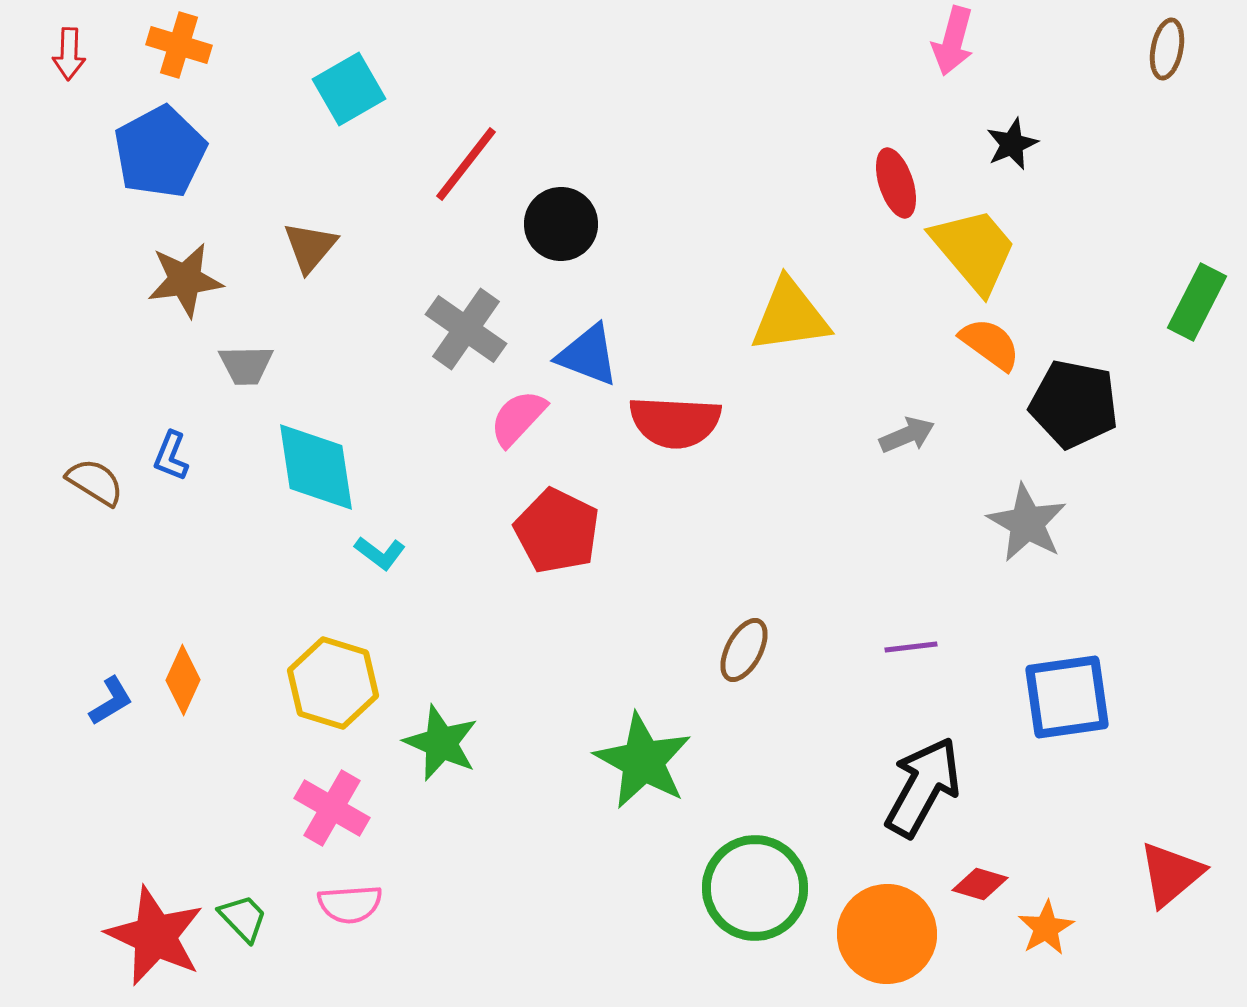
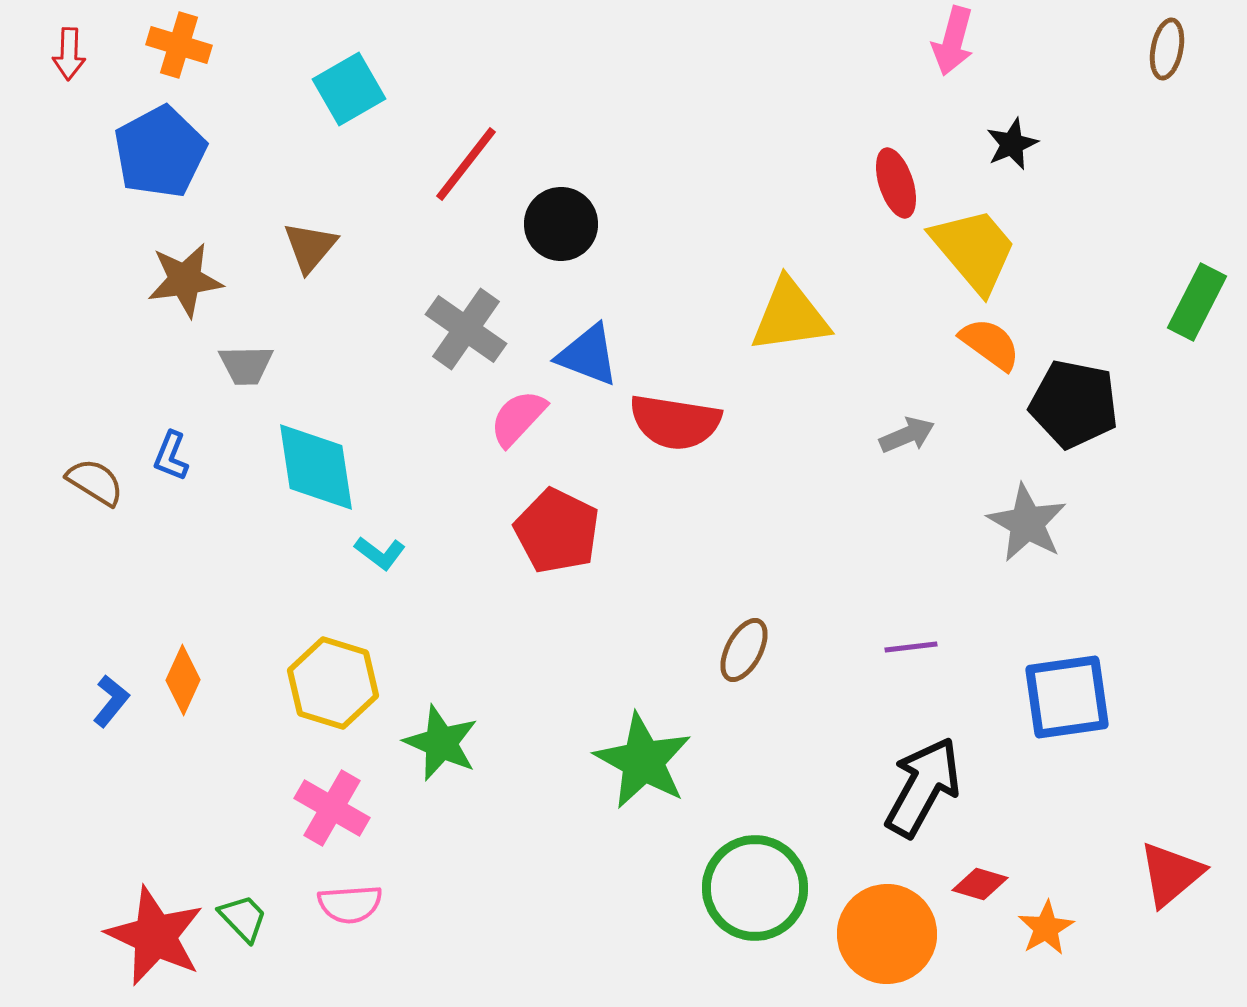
red semicircle at (675, 422): rotated 6 degrees clockwise
blue L-shape at (111, 701): rotated 20 degrees counterclockwise
